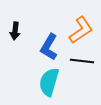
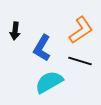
blue L-shape: moved 7 px left, 1 px down
black line: moved 2 px left; rotated 10 degrees clockwise
cyan semicircle: rotated 44 degrees clockwise
